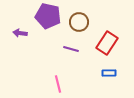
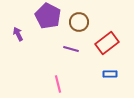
purple pentagon: rotated 15 degrees clockwise
purple arrow: moved 2 px left, 1 px down; rotated 56 degrees clockwise
red rectangle: rotated 20 degrees clockwise
blue rectangle: moved 1 px right, 1 px down
